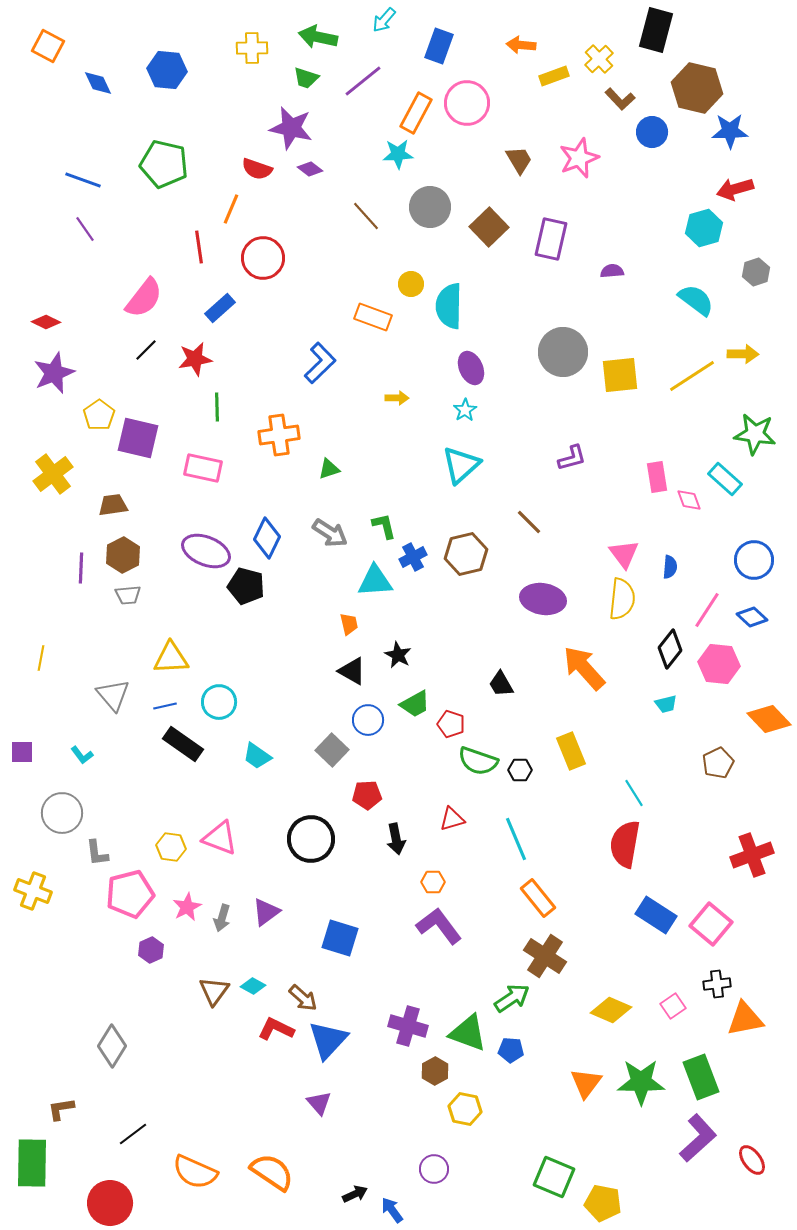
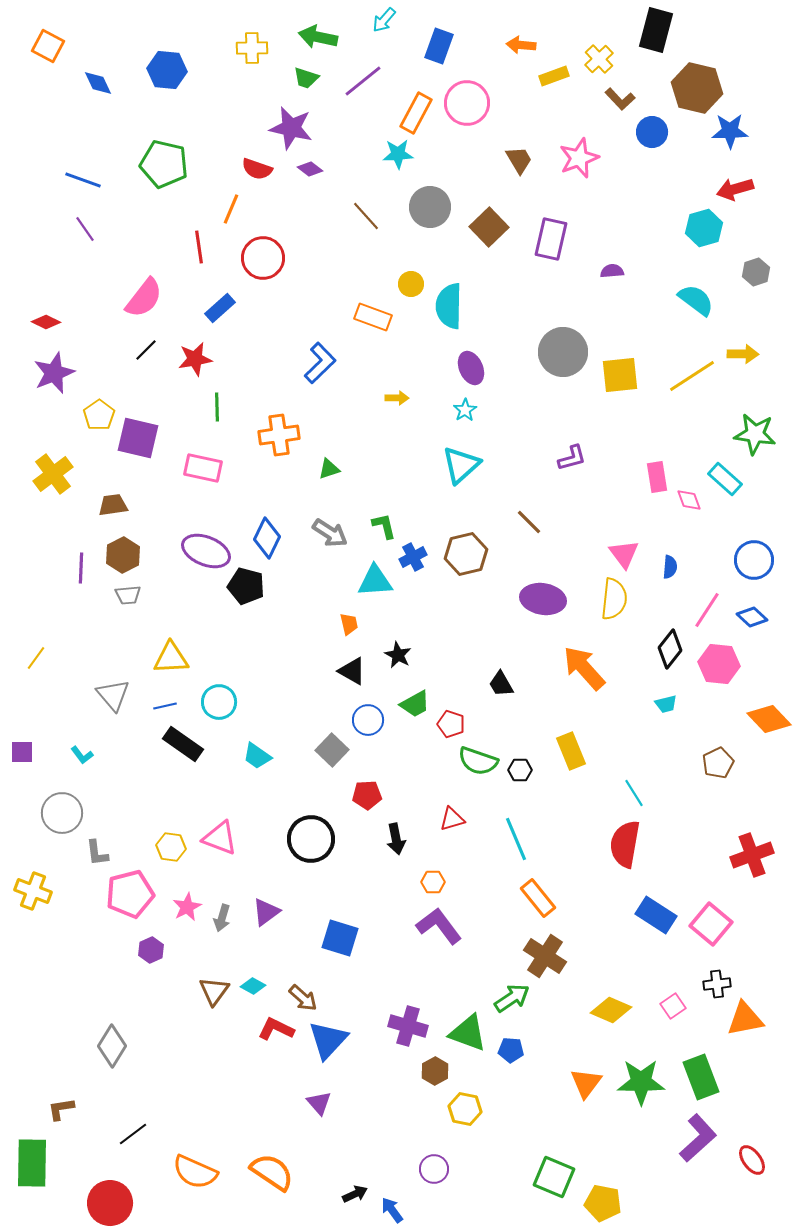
yellow semicircle at (622, 599): moved 8 px left
yellow line at (41, 658): moved 5 px left; rotated 25 degrees clockwise
